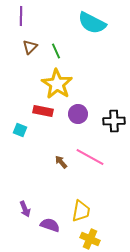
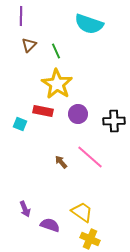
cyan semicircle: moved 3 px left, 1 px down; rotated 8 degrees counterclockwise
brown triangle: moved 1 px left, 2 px up
cyan square: moved 6 px up
pink line: rotated 12 degrees clockwise
yellow trapezoid: moved 1 px right, 1 px down; rotated 65 degrees counterclockwise
